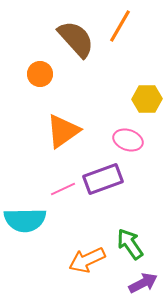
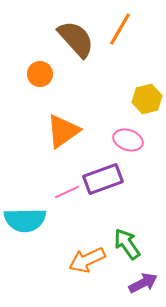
orange line: moved 3 px down
yellow hexagon: rotated 12 degrees counterclockwise
pink line: moved 4 px right, 3 px down
green arrow: moved 3 px left
